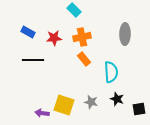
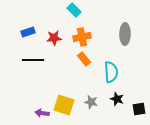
blue rectangle: rotated 48 degrees counterclockwise
